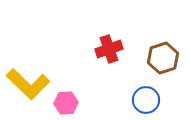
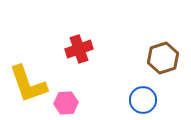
red cross: moved 30 px left
yellow L-shape: rotated 27 degrees clockwise
blue circle: moved 3 px left
